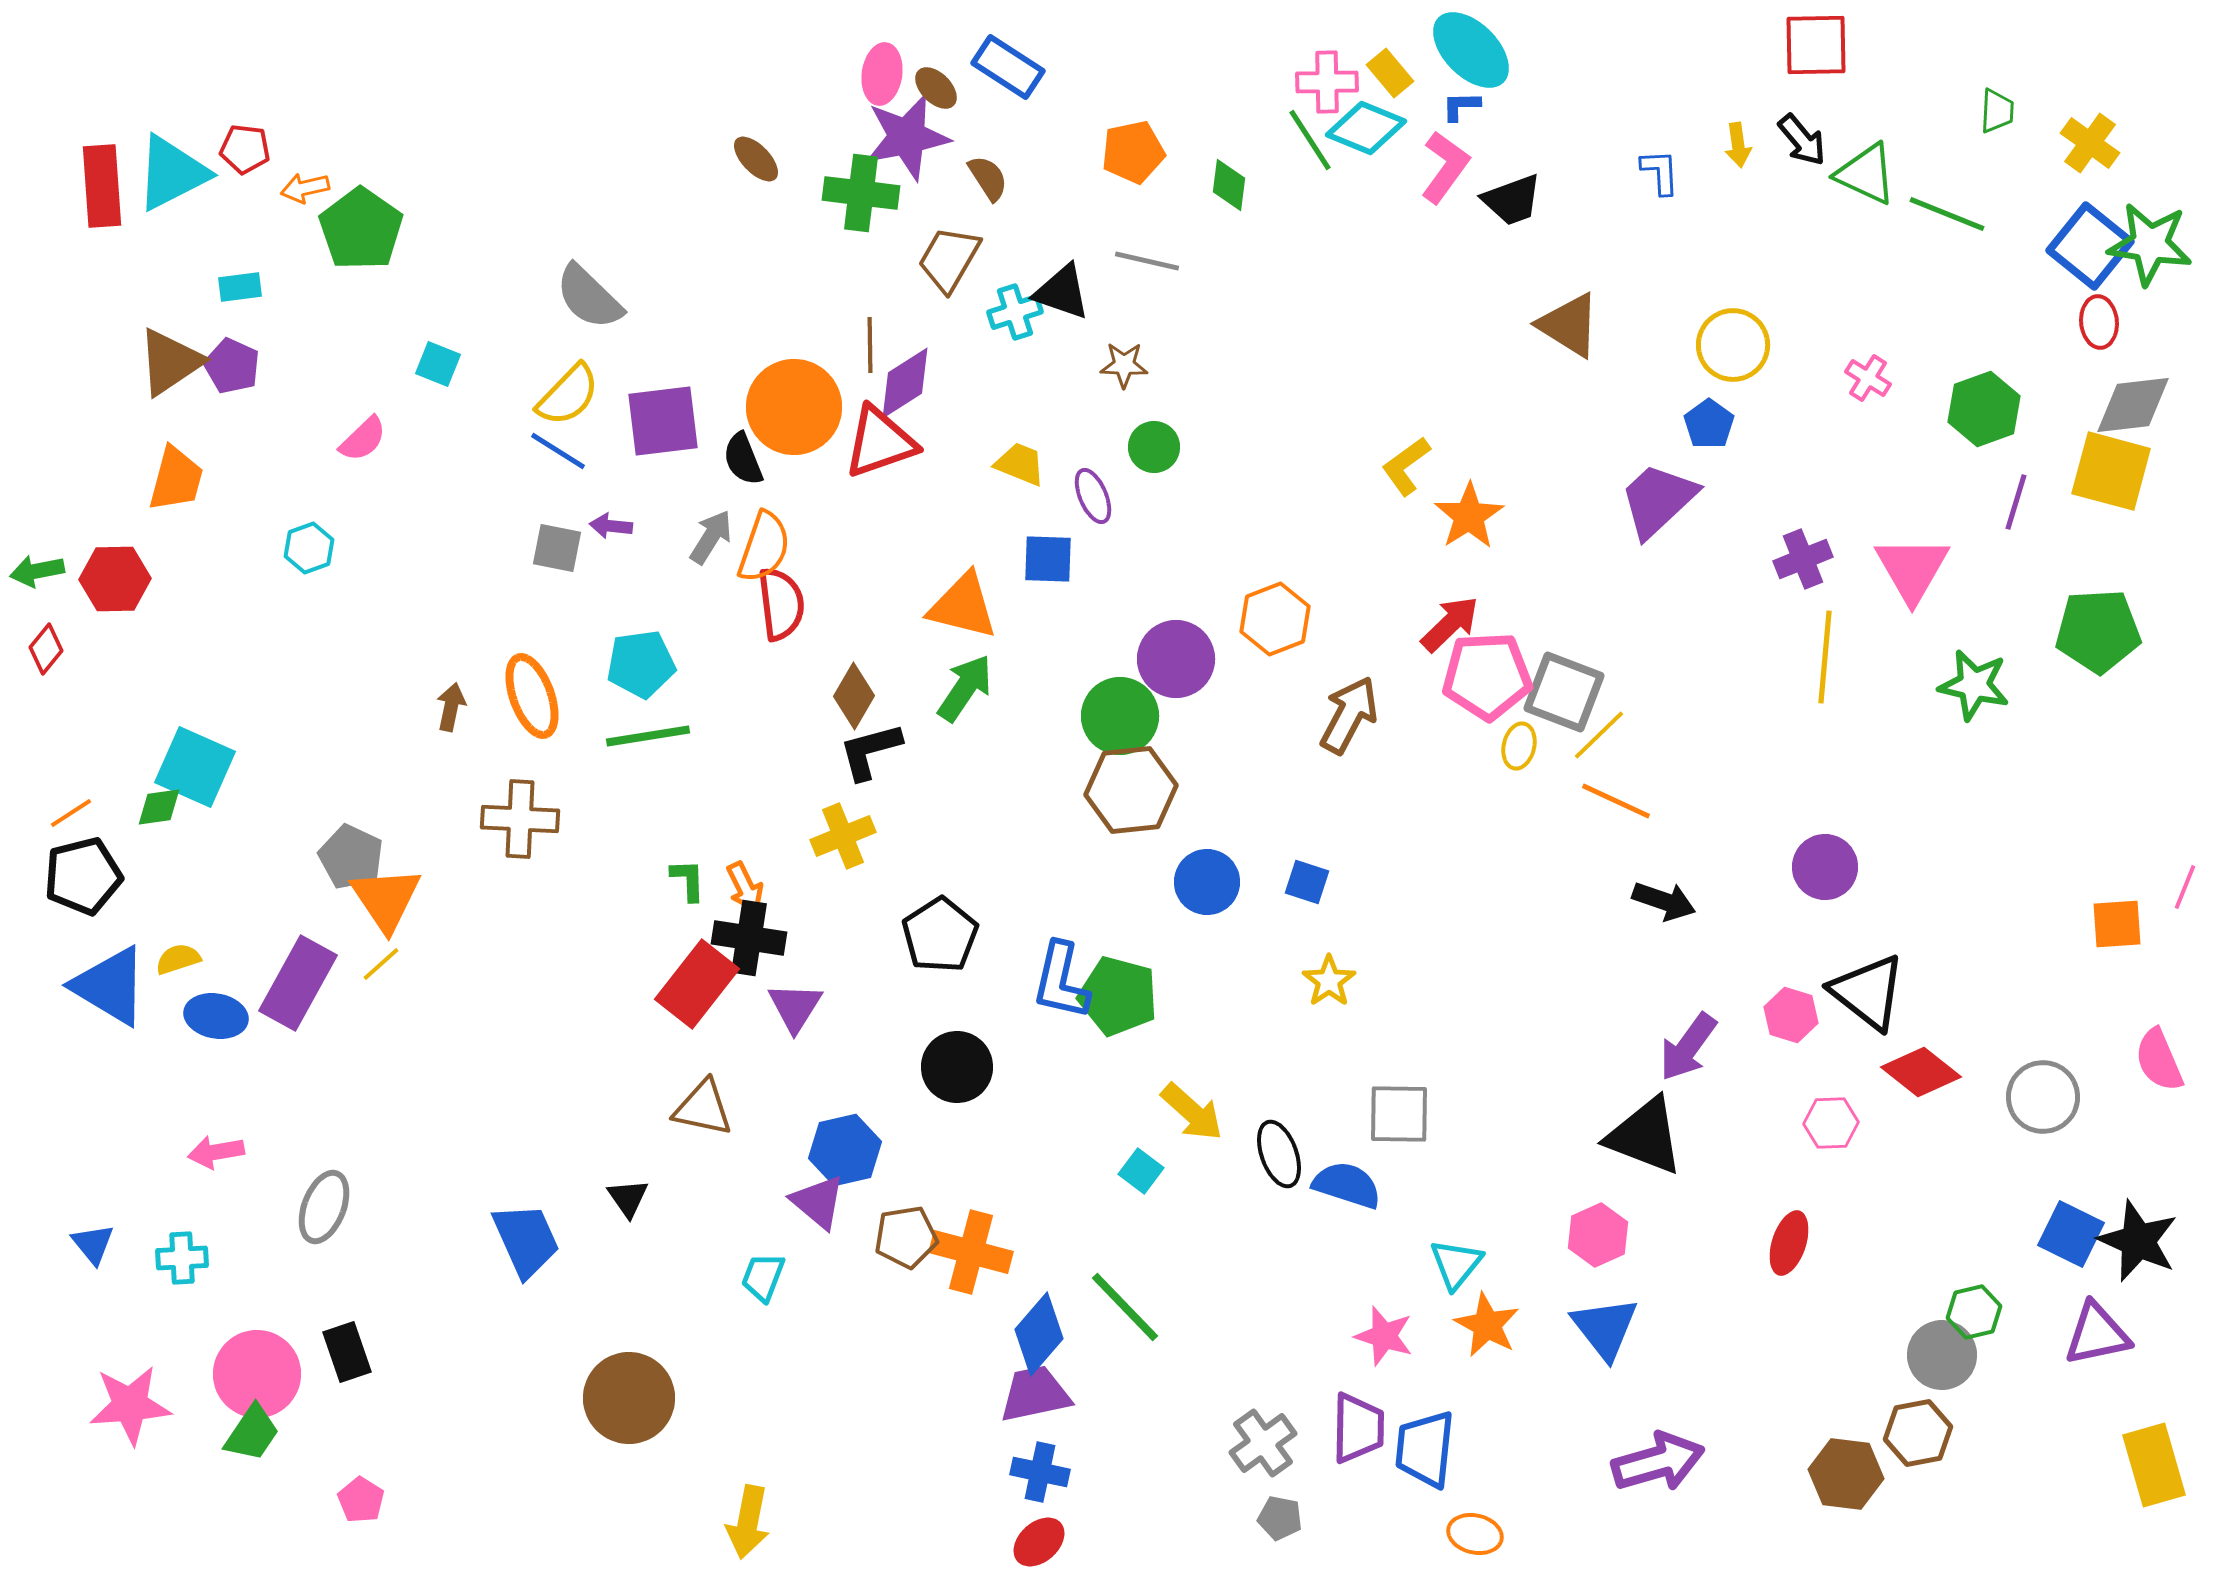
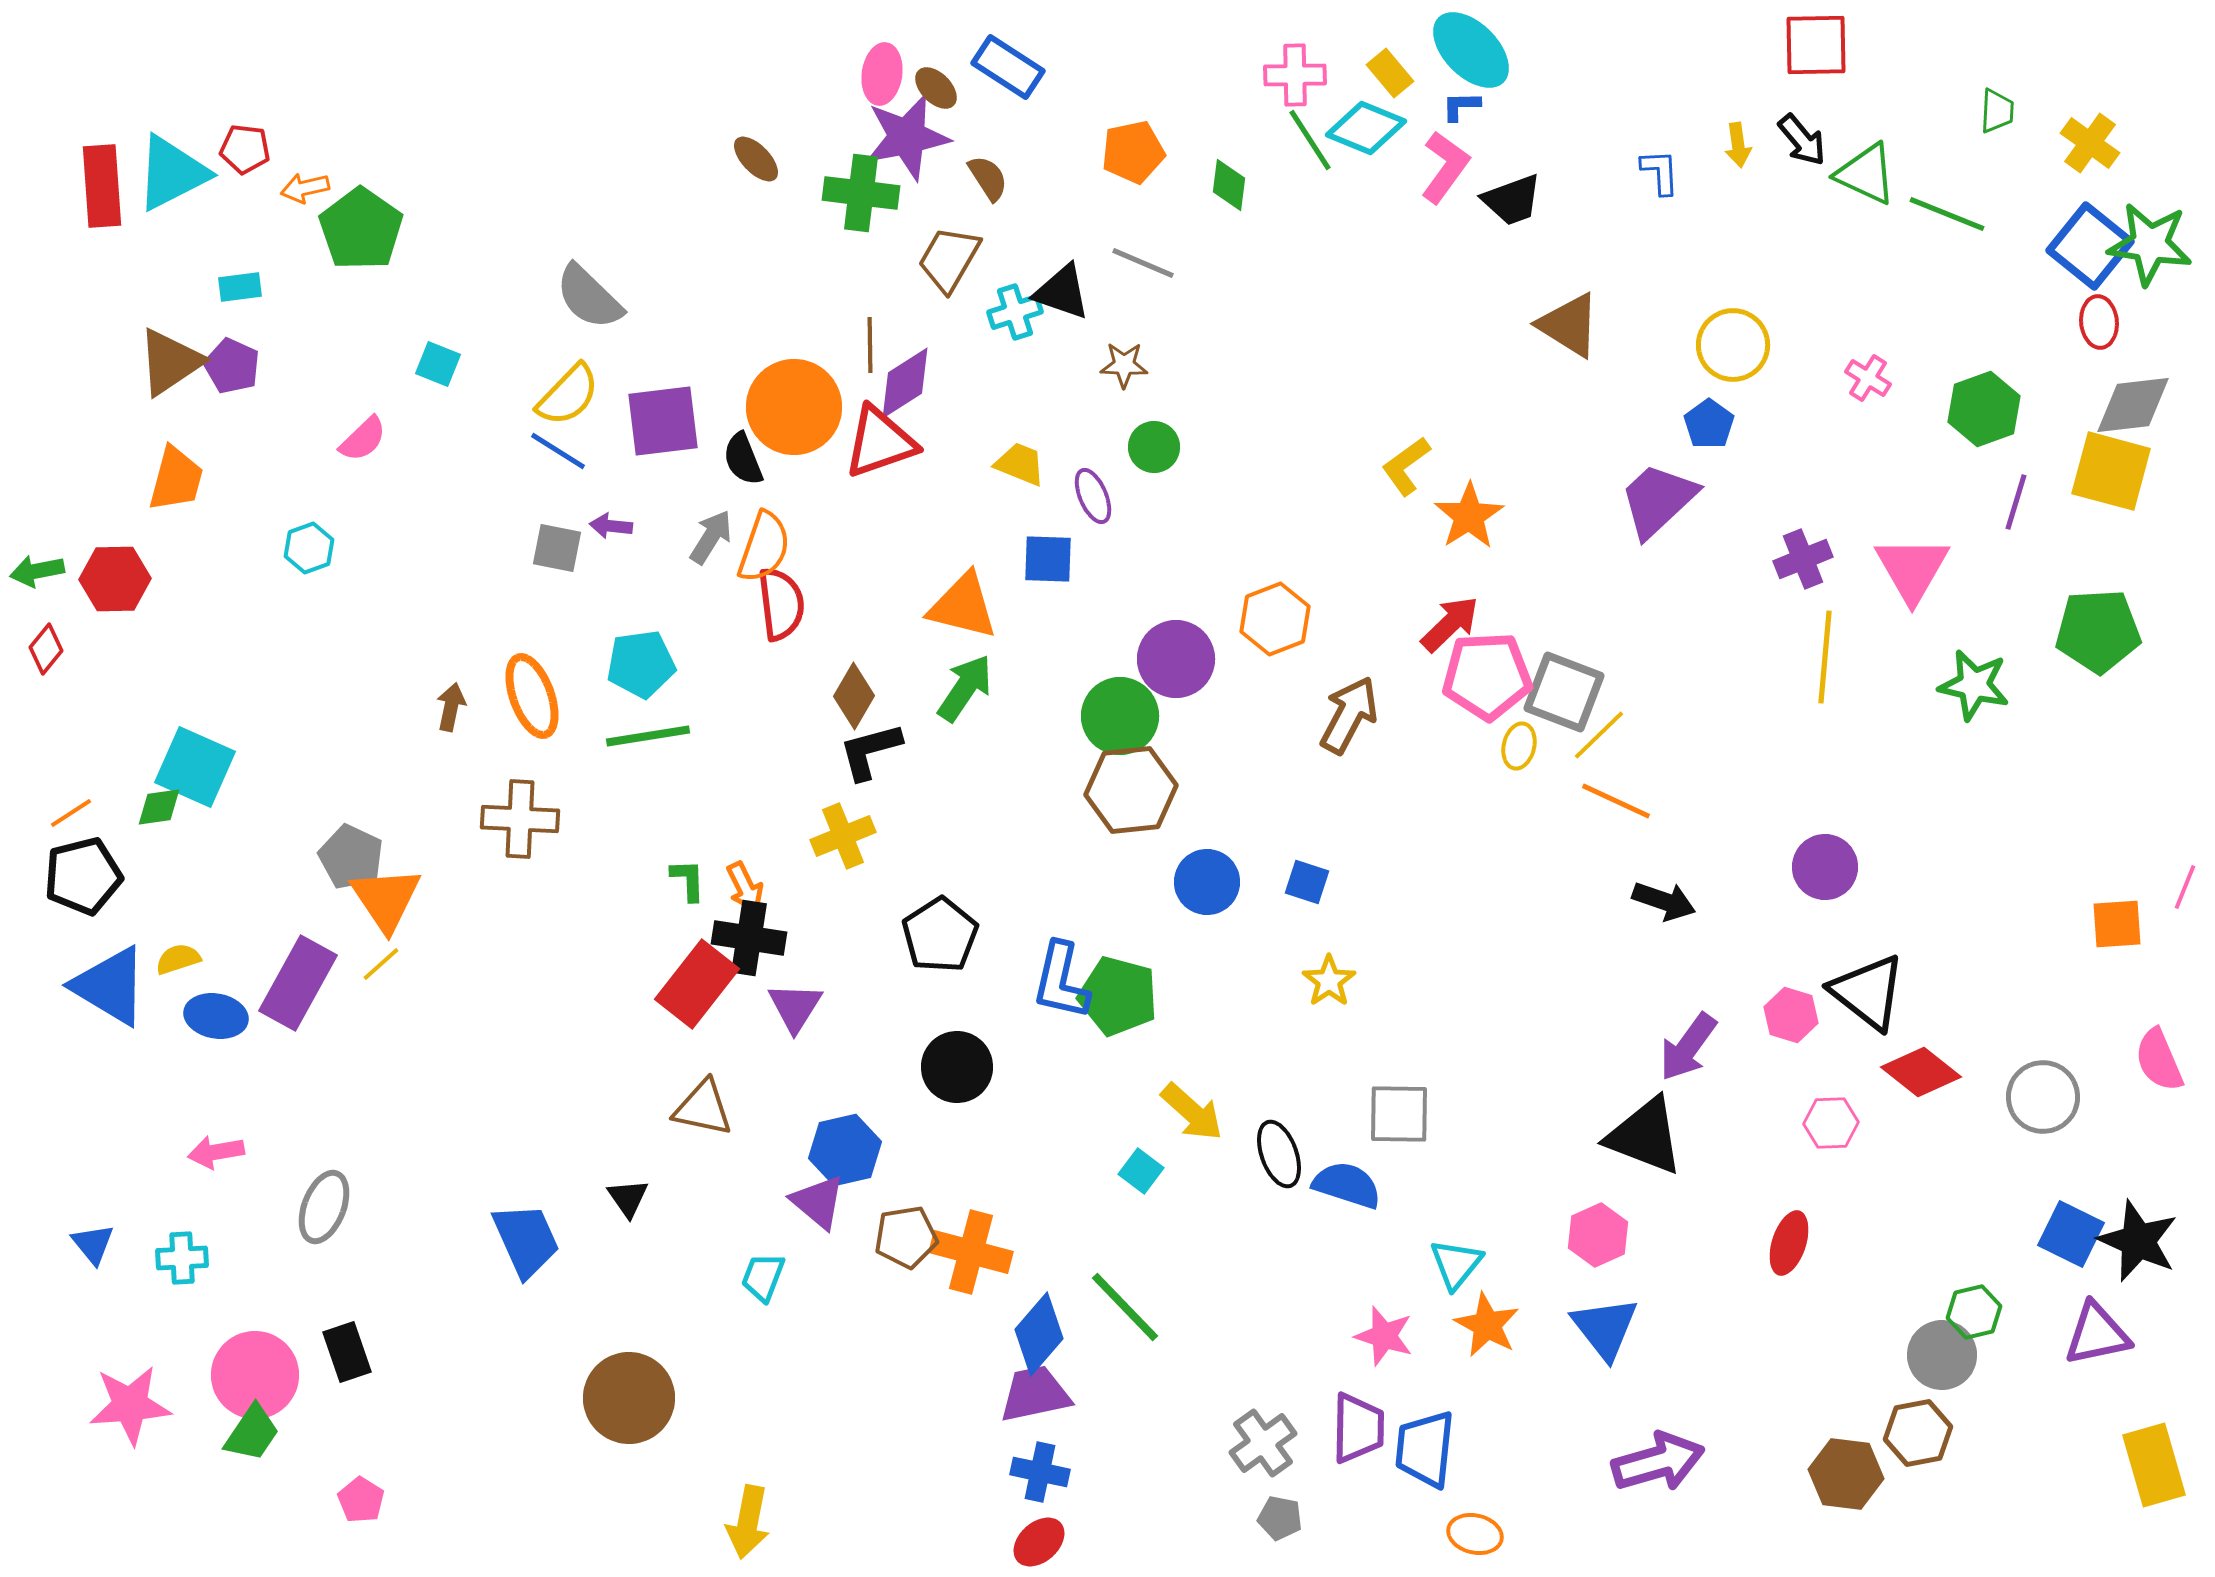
pink cross at (1327, 82): moved 32 px left, 7 px up
gray line at (1147, 261): moved 4 px left, 2 px down; rotated 10 degrees clockwise
pink circle at (257, 1374): moved 2 px left, 1 px down
